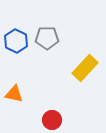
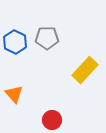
blue hexagon: moved 1 px left, 1 px down
yellow rectangle: moved 2 px down
orange triangle: rotated 36 degrees clockwise
